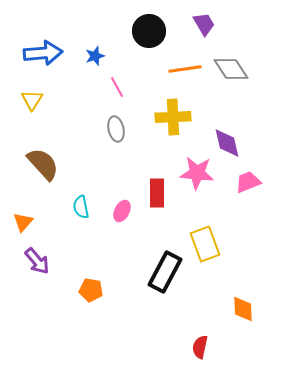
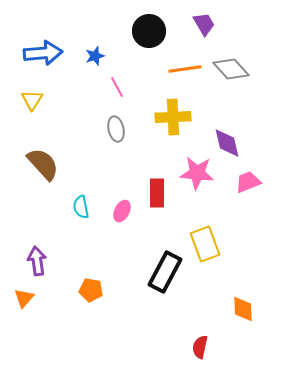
gray diamond: rotated 9 degrees counterclockwise
orange triangle: moved 1 px right, 76 px down
purple arrow: rotated 148 degrees counterclockwise
